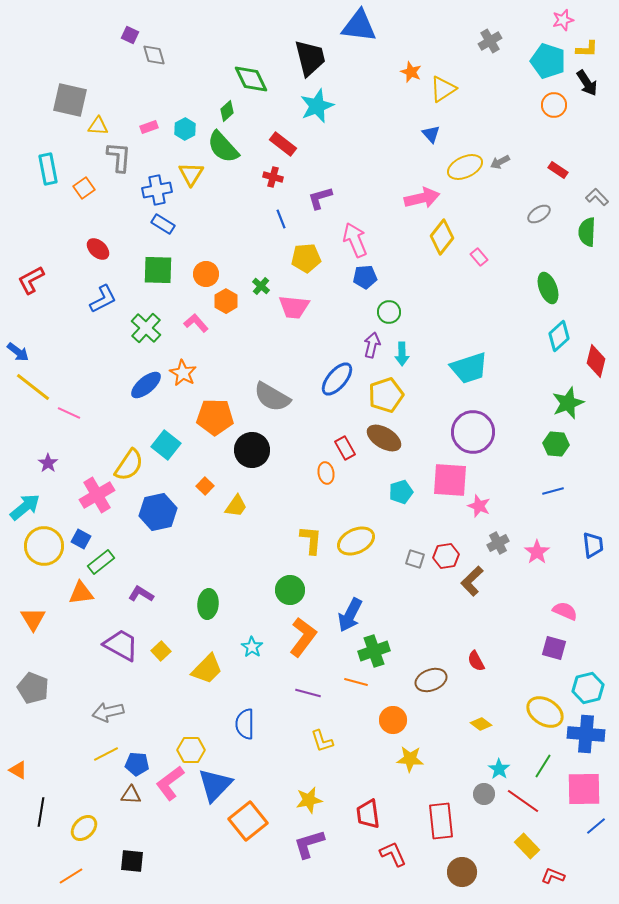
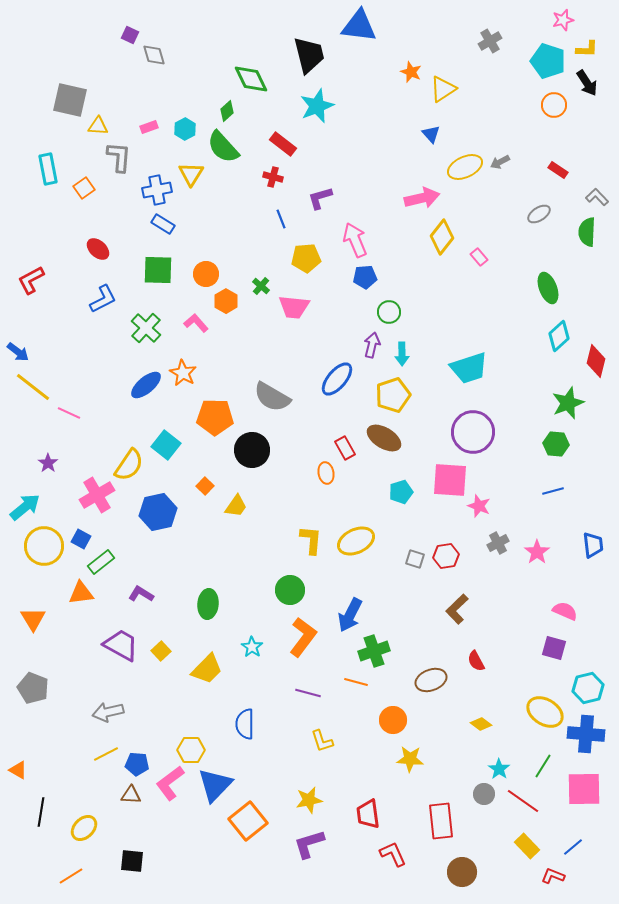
black trapezoid at (310, 58): moved 1 px left, 3 px up
yellow pentagon at (386, 395): moved 7 px right
brown L-shape at (472, 581): moved 15 px left, 28 px down
blue line at (596, 826): moved 23 px left, 21 px down
